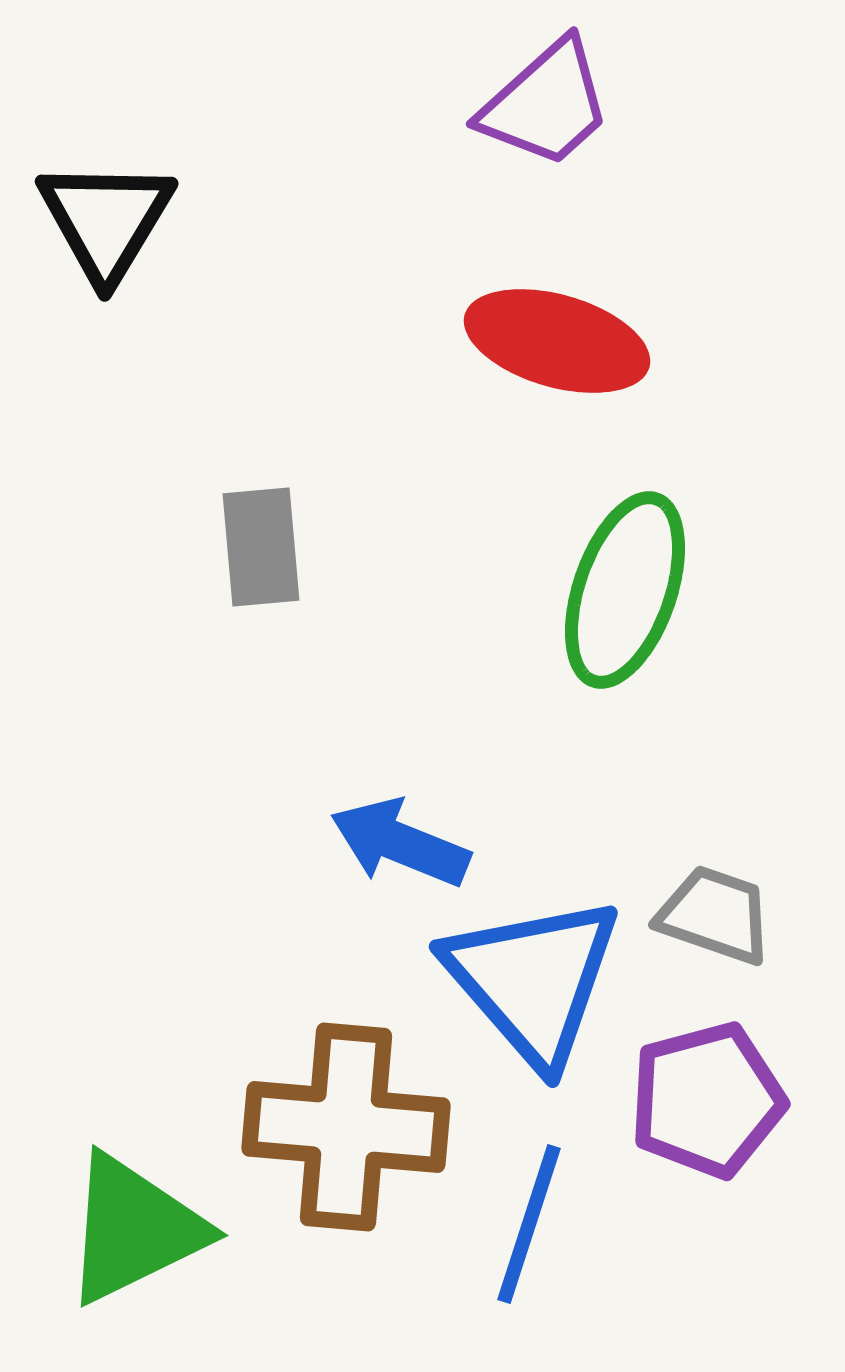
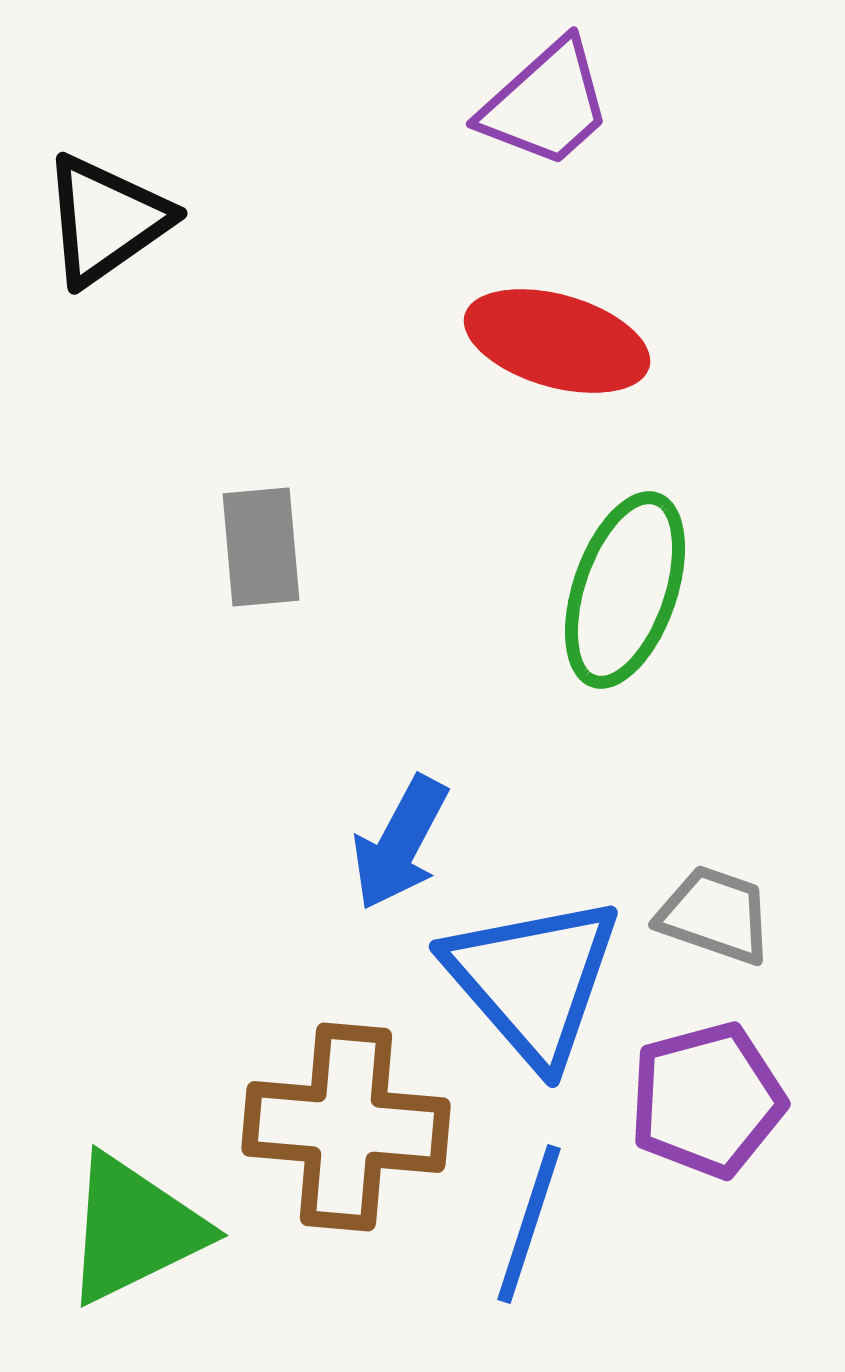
black triangle: rotated 24 degrees clockwise
blue arrow: rotated 84 degrees counterclockwise
